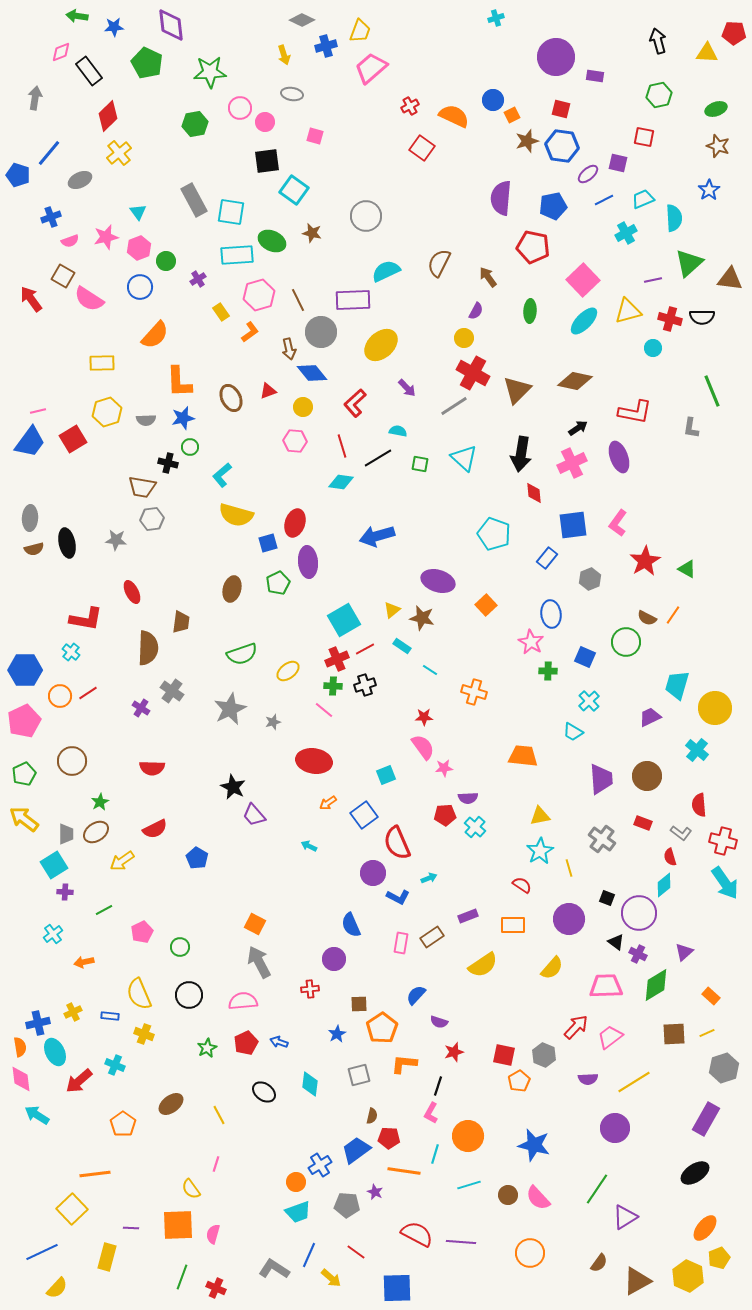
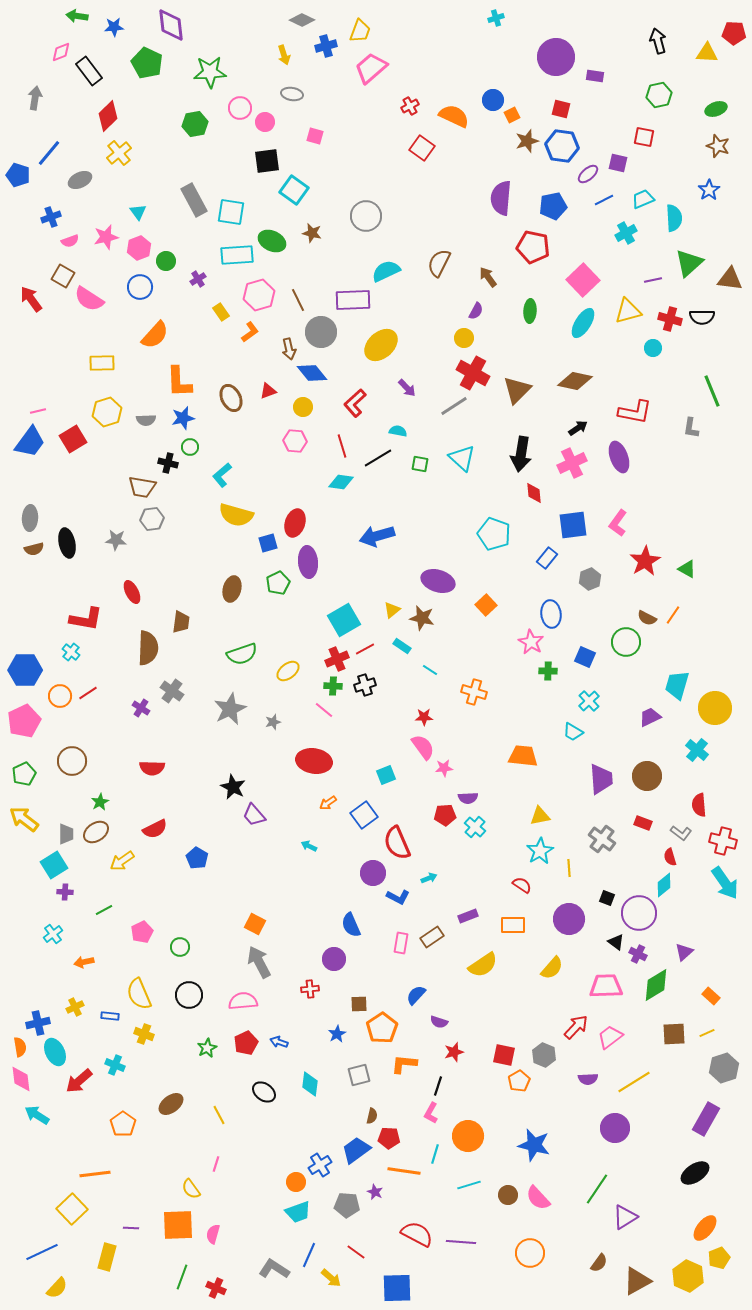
cyan ellipse at (584, 321): moved 1 px left, 2 px down; rotated 12 degrees counterclockwise
cyan triangle at (464, 458): moved 2 px left
yellow line at (569, 868): rotated 12 degrees clockwise
yellow cross at (73, 1012): moved 2 px right, 5 px up
